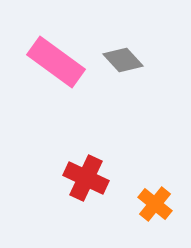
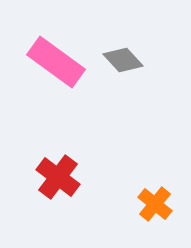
red cross: moved 28 px left, 1 px up; rotated 12 degrees clockwise
